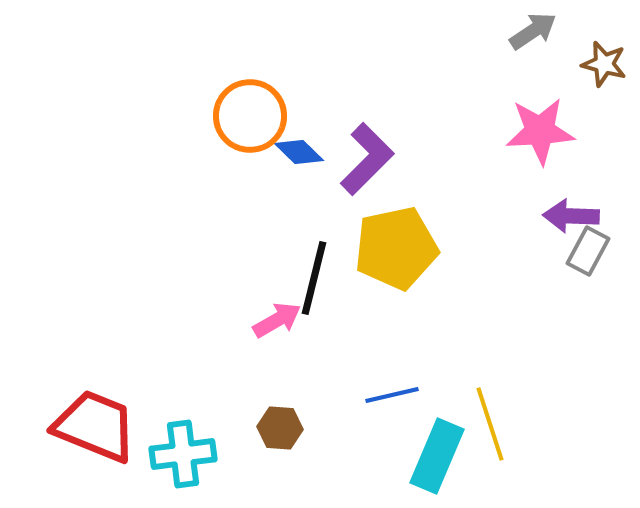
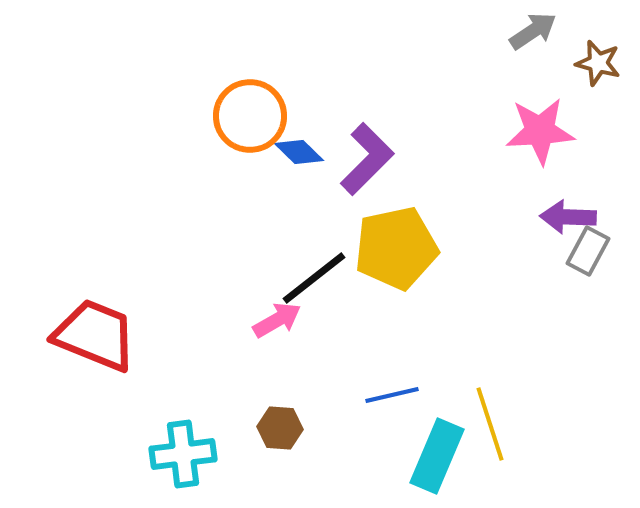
brown star: moved 6 px left, 1 px up
purple arrow: moved 3 px left, 1 px down
black line: rotated 38 degrees clockwise
red trapezoid: moved 91 px up
